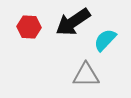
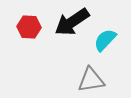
black arrow: moved 1 px left
gray triangle: moved 5 px right, 5 px down; rotated 8 degrees counterclockwise
